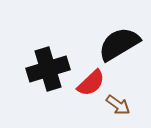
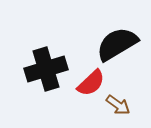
black semicircle: moved 2 px left
black cross: moved 2 px left
